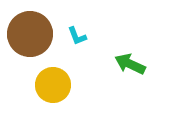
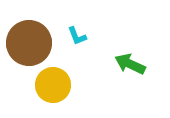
brown circle: moved 1 px left, 9 px down
